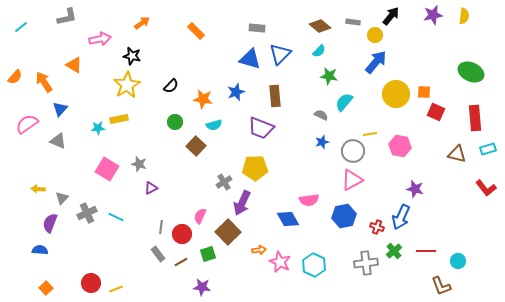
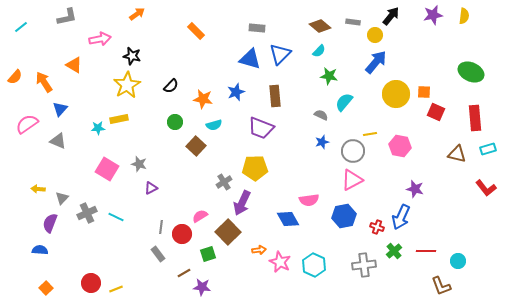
orange arrow at (142, 23): moved 5 px left, 9 px up
pink semicircle at (200, 216): rotated 35 degrees clockwise
brown line at (181, 262): moved 3 px right, 11 px down
gray cross at (366, 263): moved 2 px left, 2 px down
